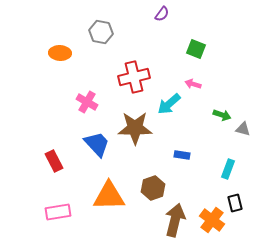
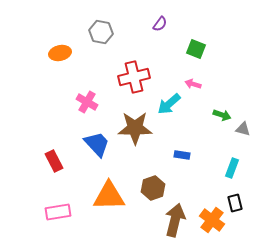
purple semicircle: moved 2 px left, 10 px down
orange ellipse: rotated 15 degrees counterclockwise
cyan rectangle: moved 4 px right, 1 px up
